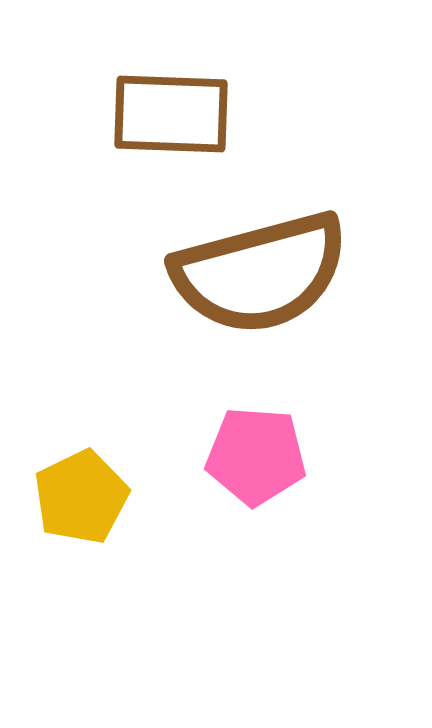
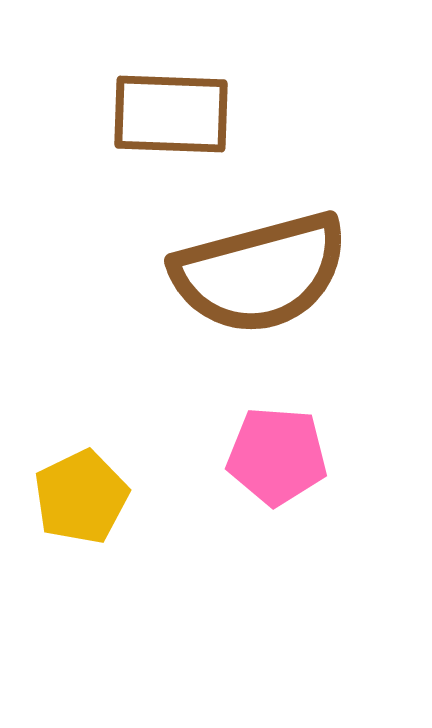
pink pentagon: moved 21 px right
